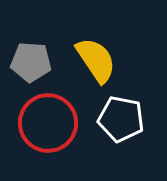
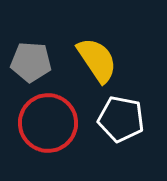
yellow semicircle: moved 1 px right
